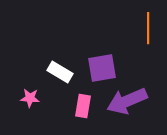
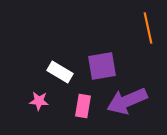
orange line: rotated 12 degrees counterclockwise
purple square: moved 2 px up
pink star: moved 9 px right, 3 px down
